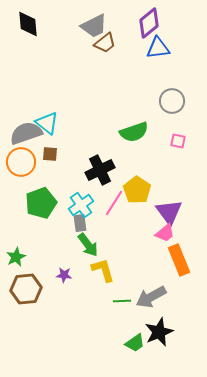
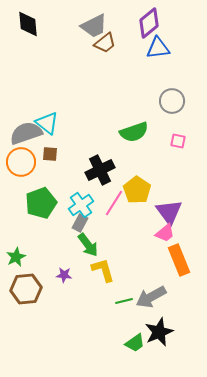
gray rectangle: rotated 36 degrees clockwise
green line: moved 2 px right; rotated 12 degrees counterclockwise
